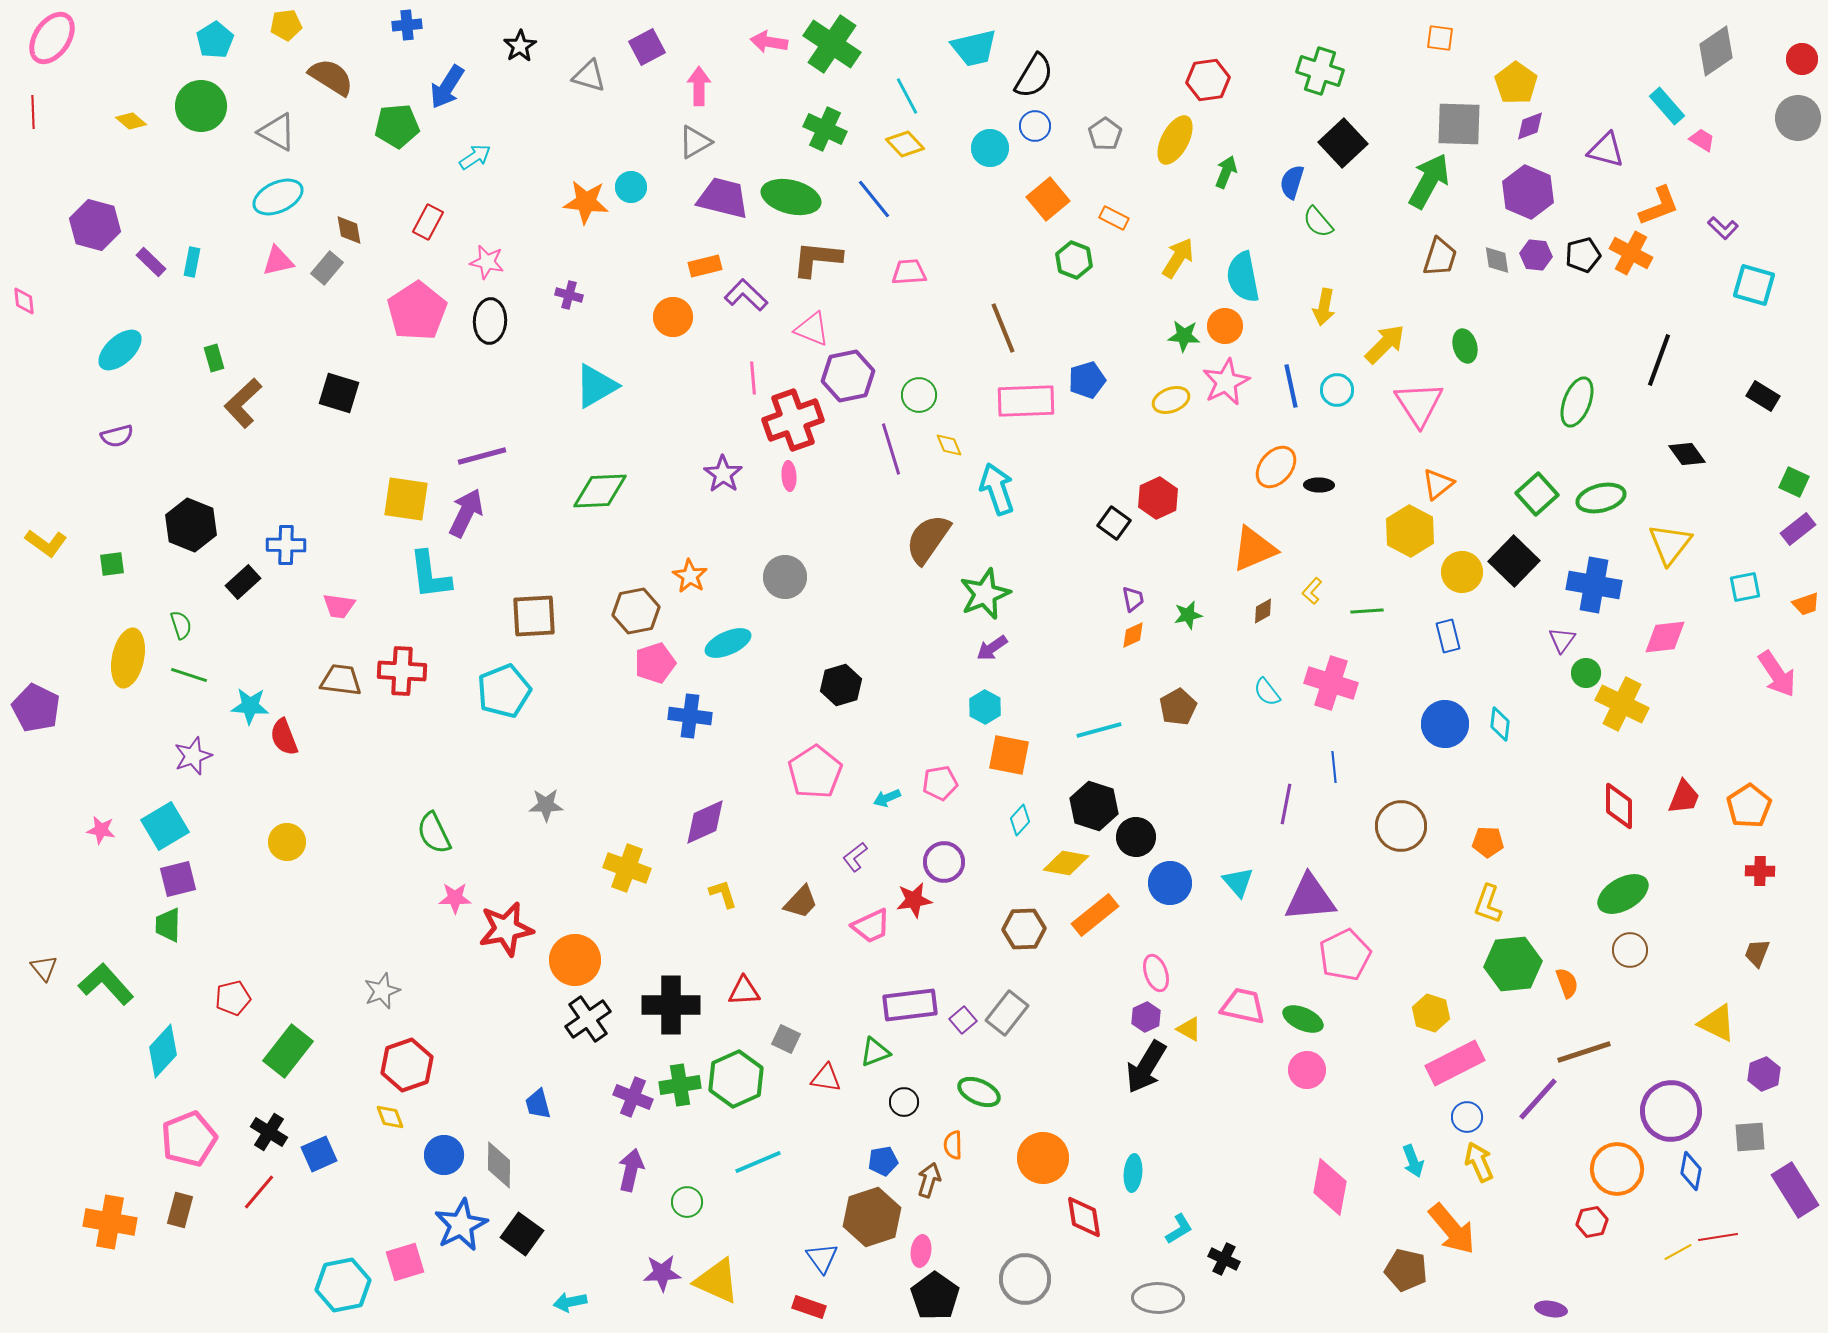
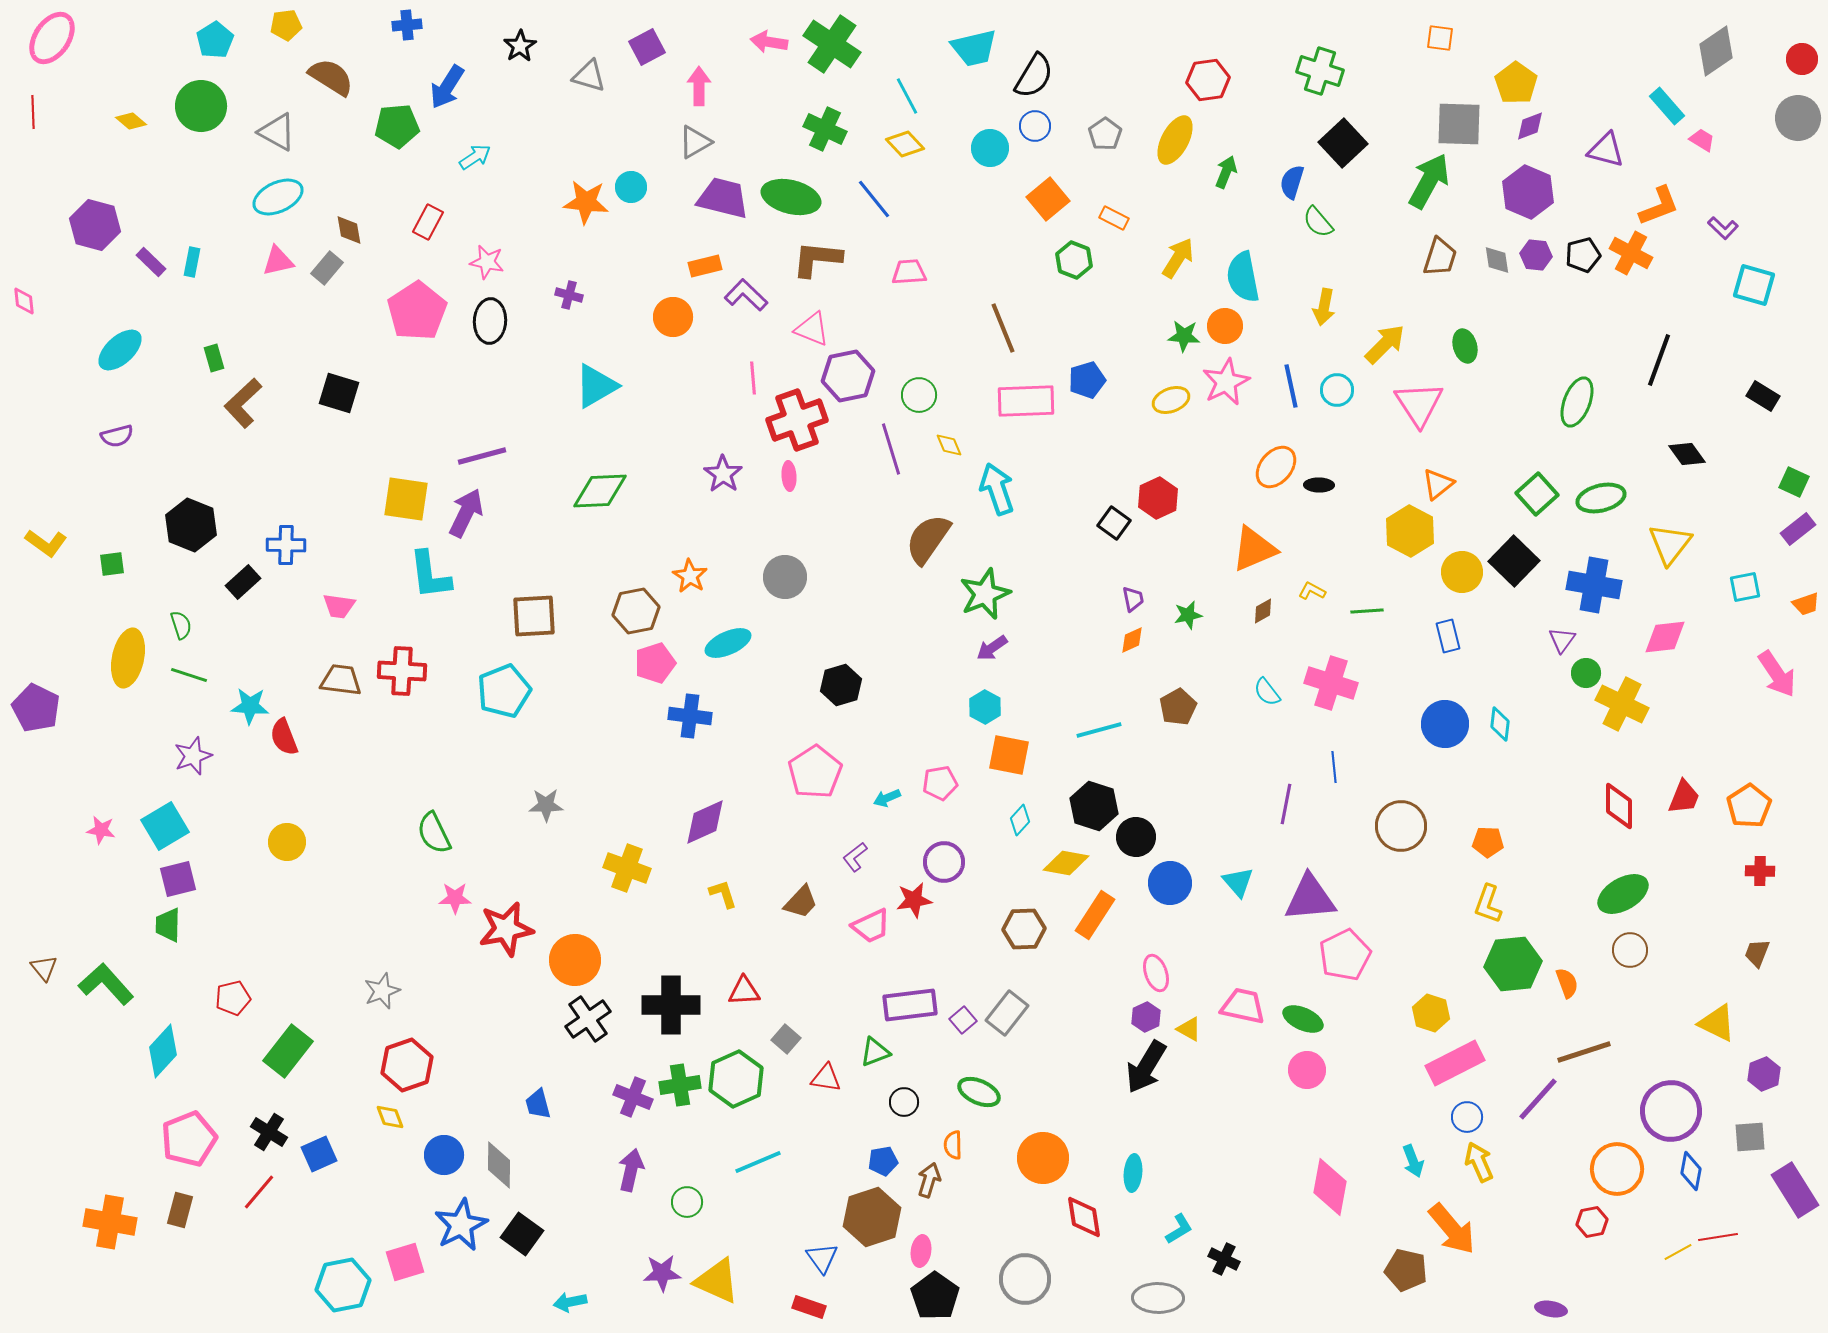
red cross at (793, 420): moved 4 px right
yellow L-shape at (1312, 591): rotated 76 degrees clockwise
orange diamond at (1133, 635): moved 1 px left, 5 px down
orange rectangle at (1095, 915): rotated 18 degrees counterclockwise
gray square at (786, 1039): rotated 16 degrees clockwise
